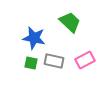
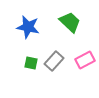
blue star: moved 6 px left, 11 px up
gray rectangle: rotated 60 degrees counterclockwise
